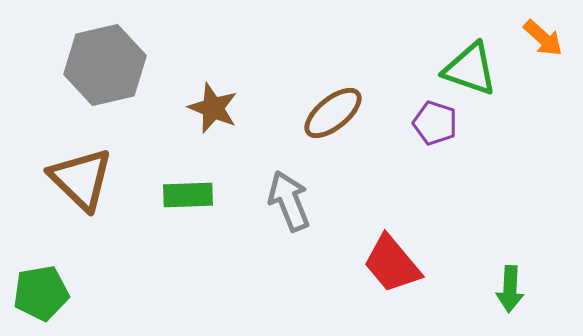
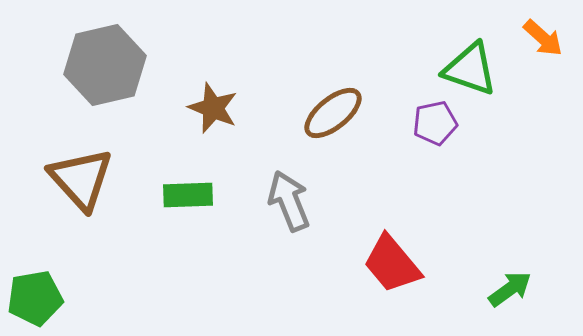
purple pentagon: rotated 30 degrees counterclockwise
brown triangle: rotated 4 degrees clockwise
green arrow: rotated 129 degrees counterclockwise
green pentagon: moved 6 px left, 5 px down
